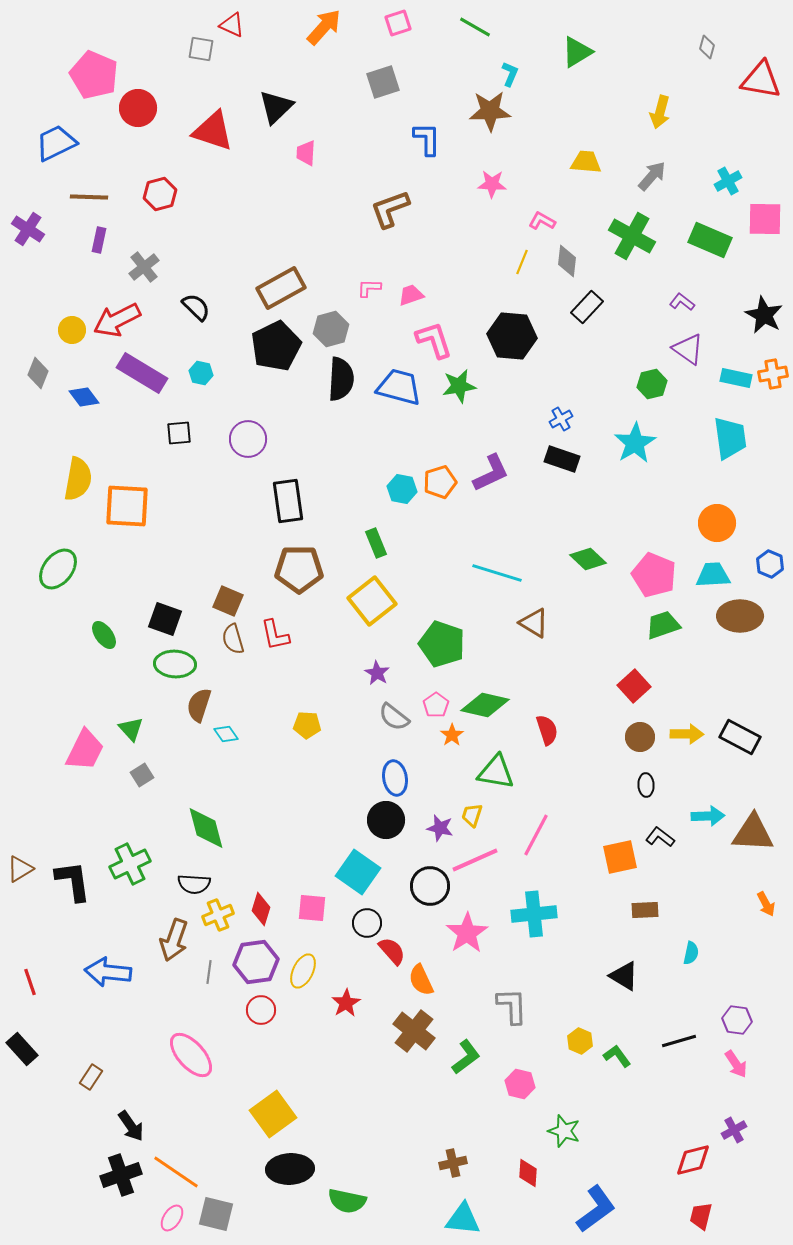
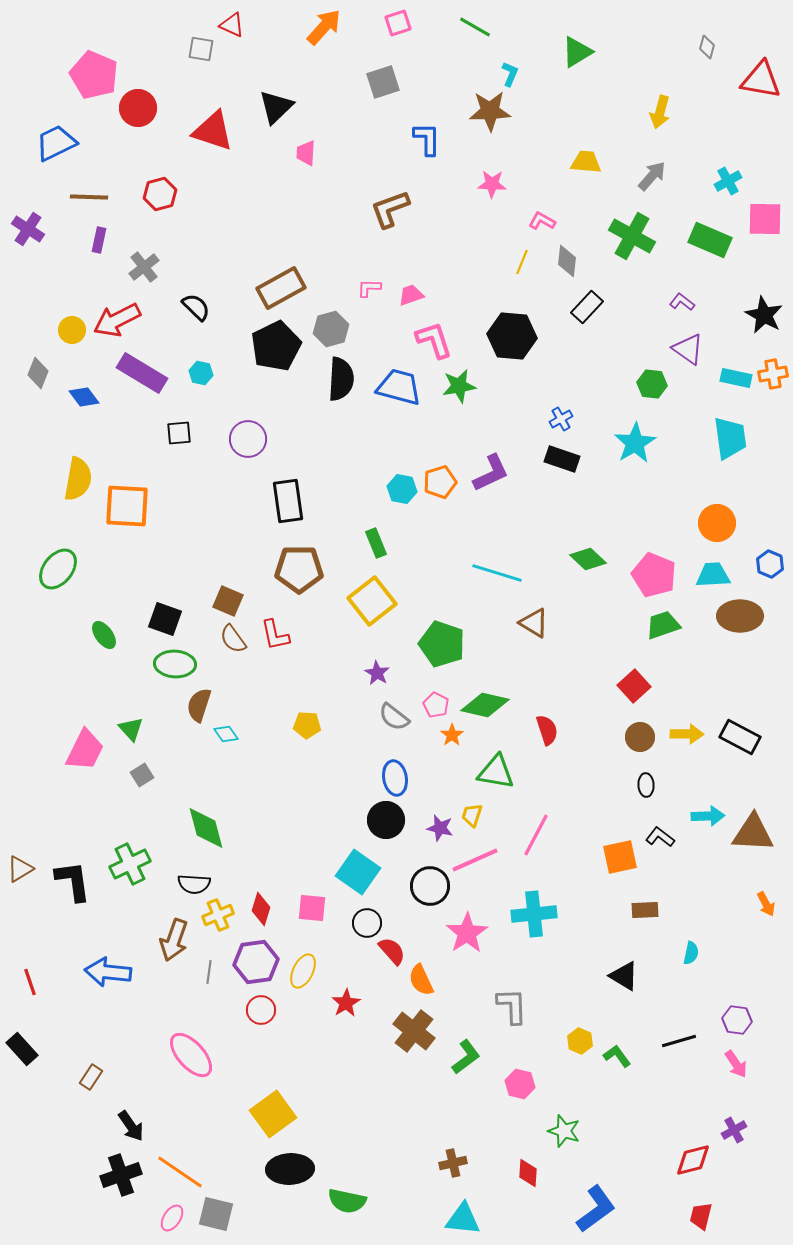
green hexagon at (652, 384): rotated 20 degrees clockwise
brown semicircle at (233, 639): rotated 20 degrees counterclockwise
pink pentagon at (436, 705): rotated 10 degrees counterclockwise
orange line at (176, 1172): moved 4 px right
